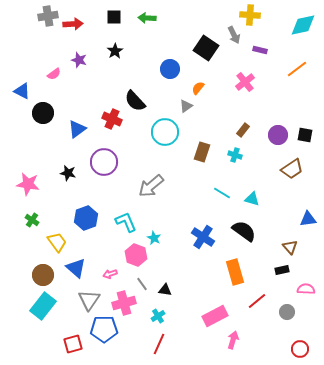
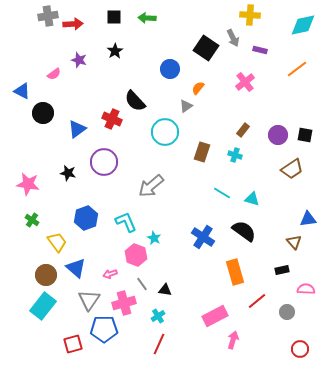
gray arrow at (234, 35): moved 1 px left, 3 px down
brown triangle at (290, 247): moved 4 px right, 5 px up
brown circle at (43, 275): moved 3 px right
